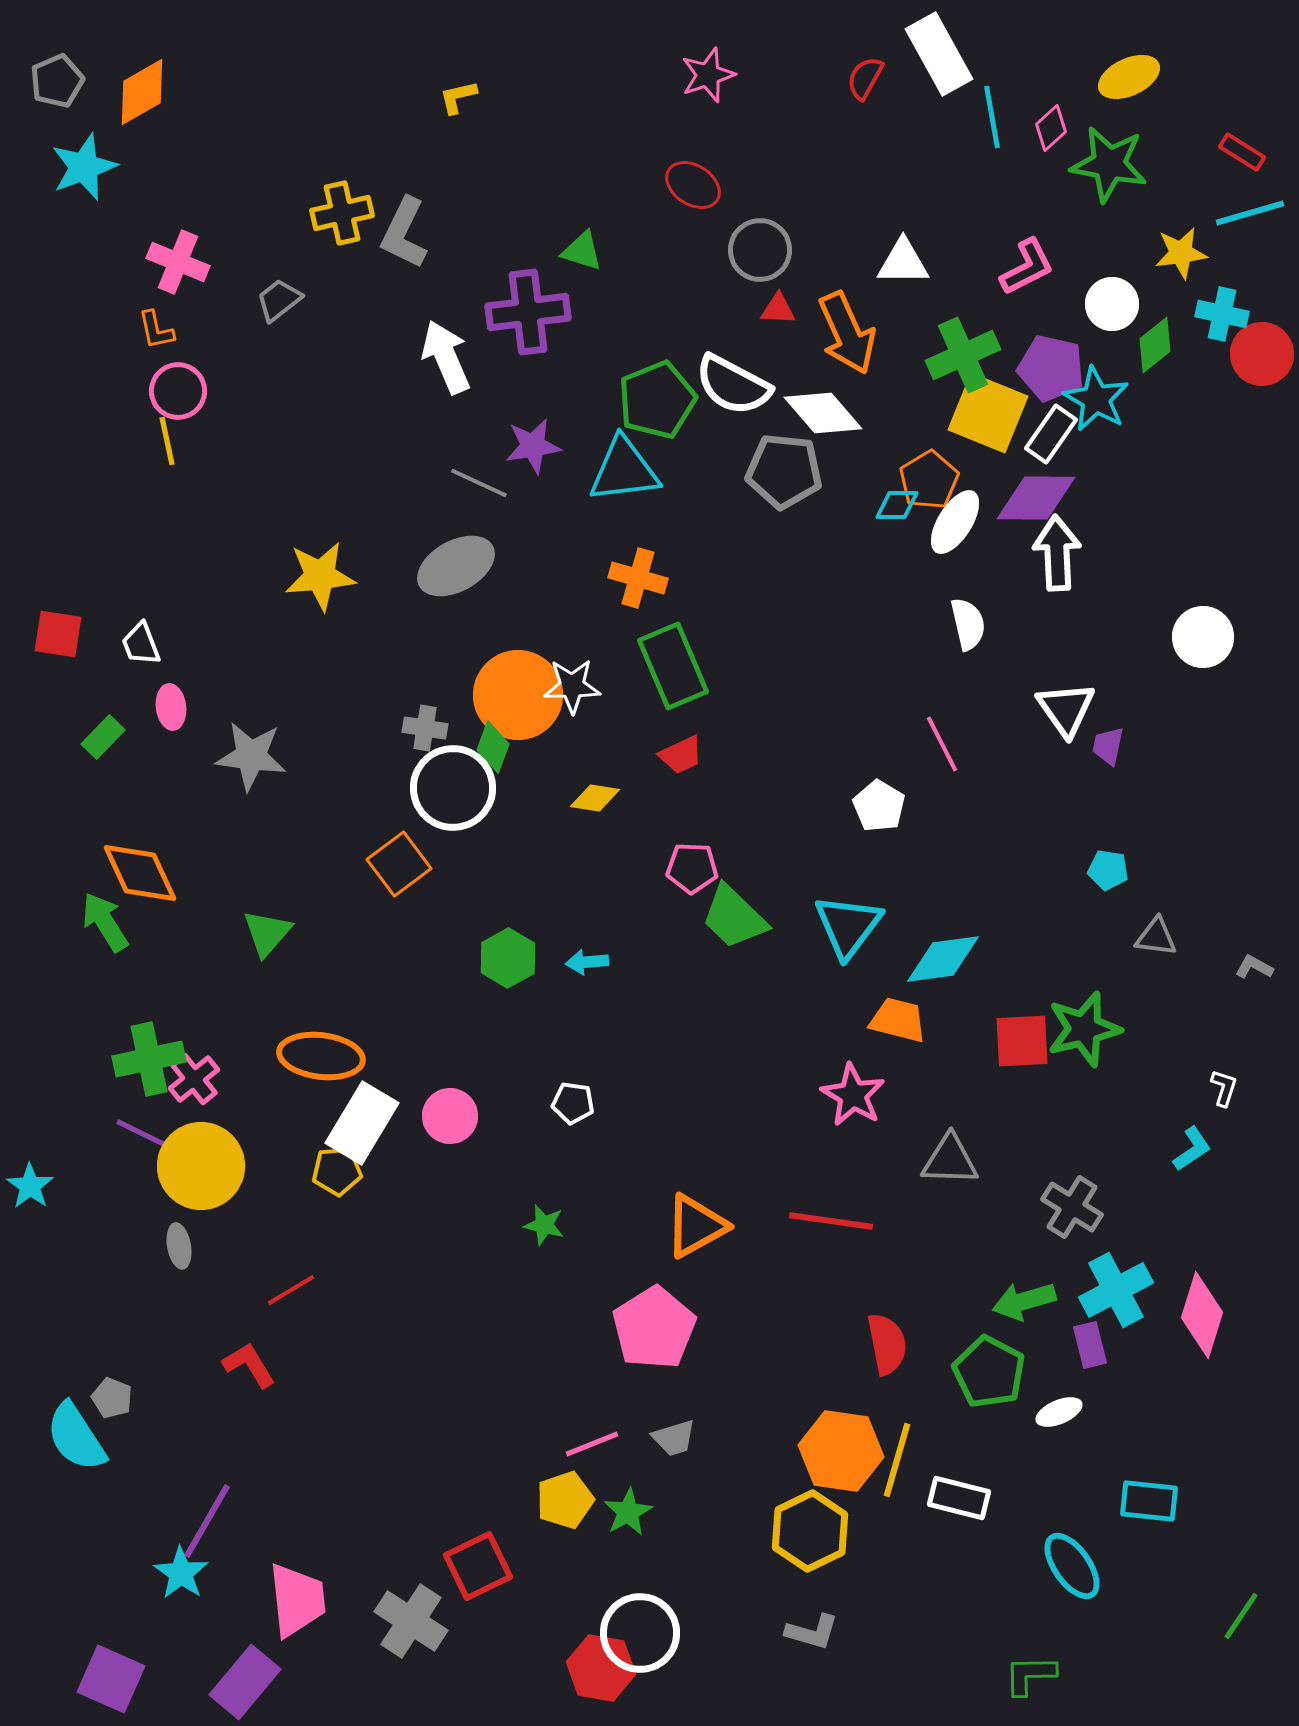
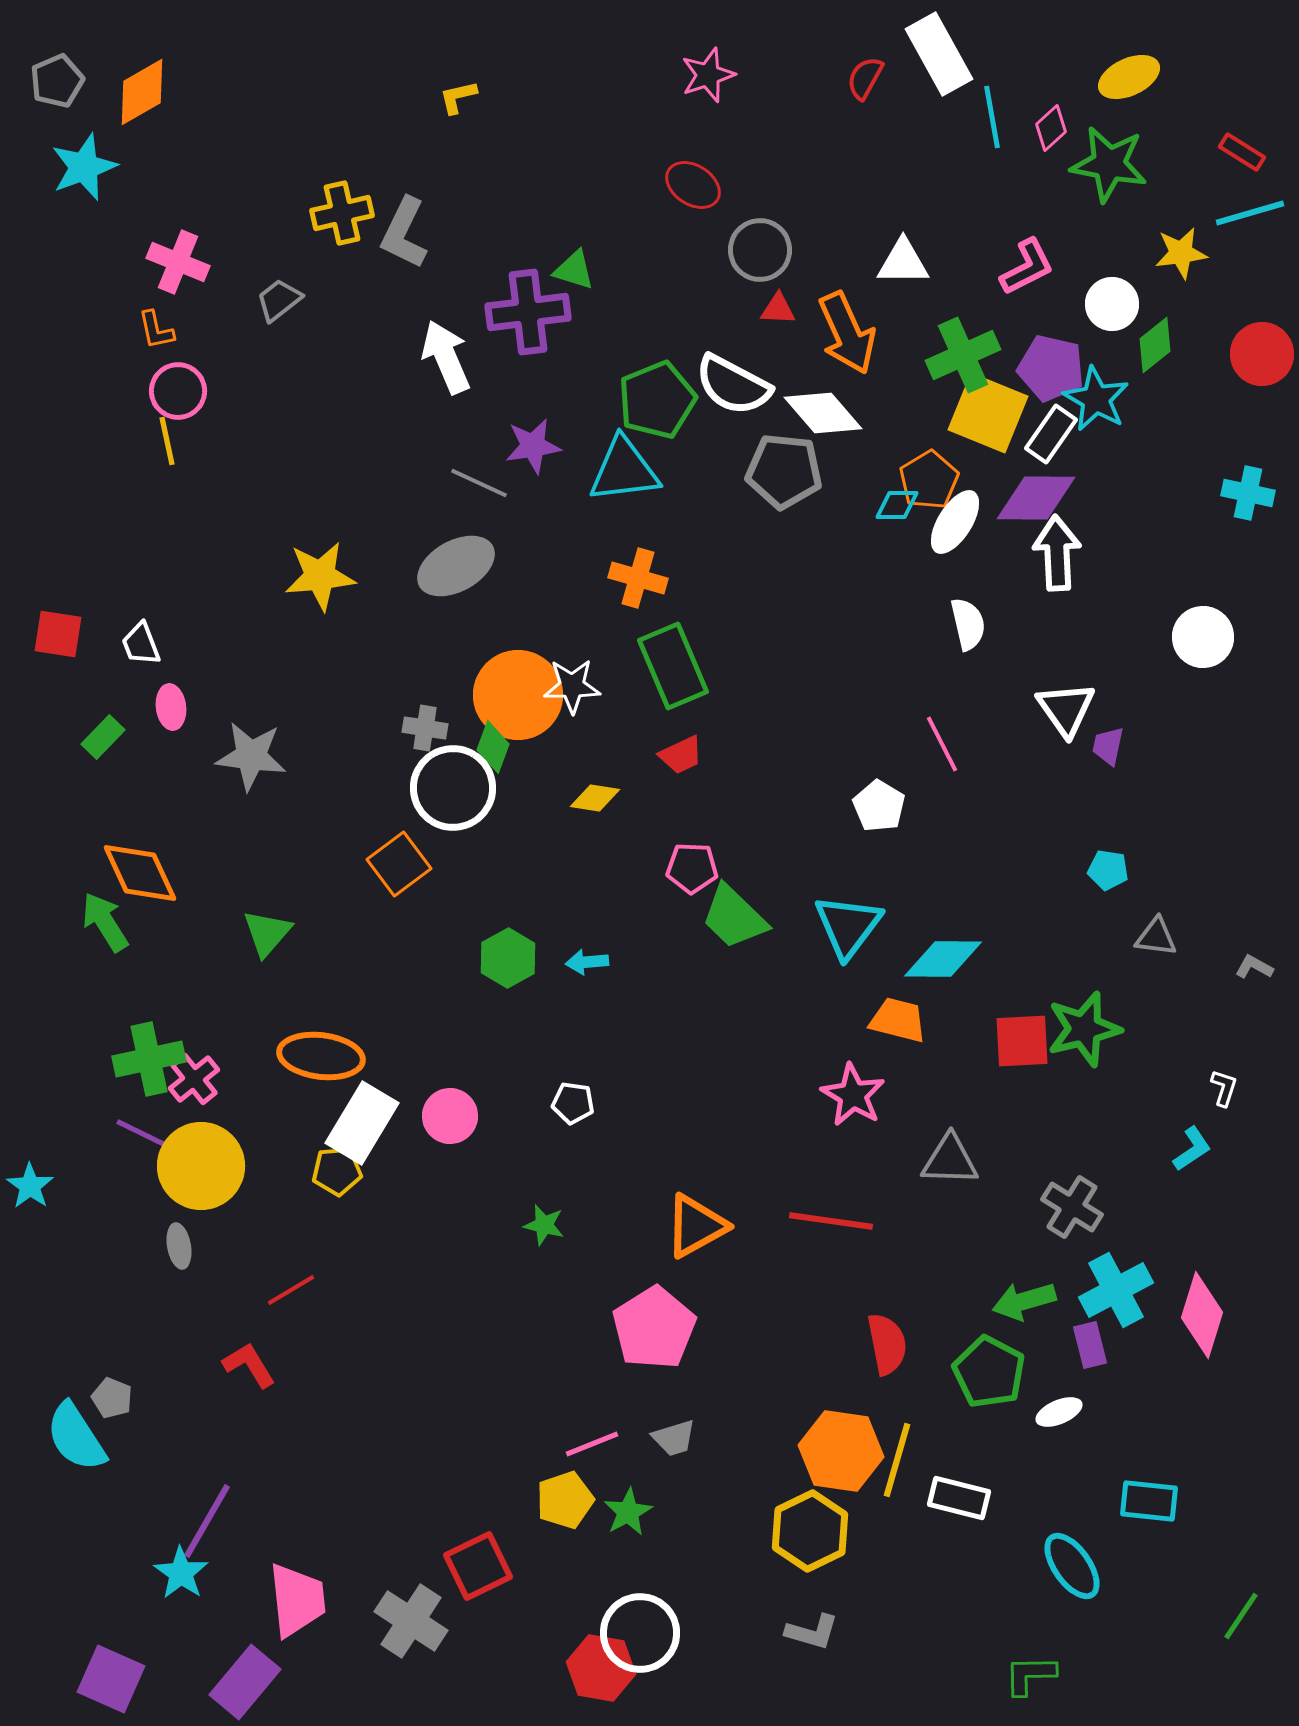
green triangle at (582, 251): moved 8 px left, 19 px down
cyan cross at (1222, 314): moved 26 px right, 179 px down
cyan diamond at (943, 959): rotated 8 degrees clockwise
